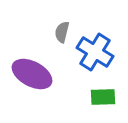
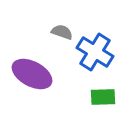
gray semicircle: rotated 95 degrees clockwise
